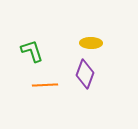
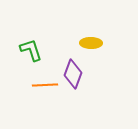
green L-shape: moved 1 px left, 1 px up
purple diamond: moved 12 px left
